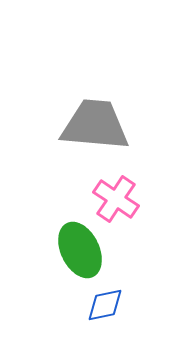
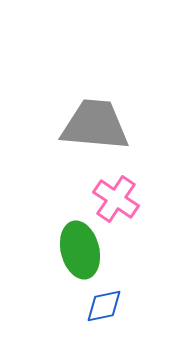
green ellipse: rotated 12 degrees clockwise
blue diamond: moved 1 px left, 1 px down
